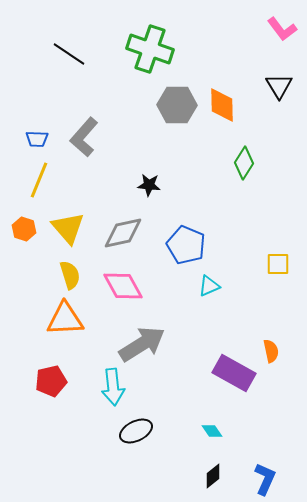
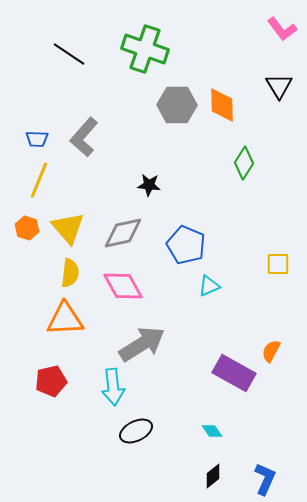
green cross: moved 5 px left
orange hexagon: moved 3 px right, 1 px up
yellow semicircle: moved 2 px up; rotated 24 degrees clockwise
orange semicircle: rotated 140 degrees counterclockwise
